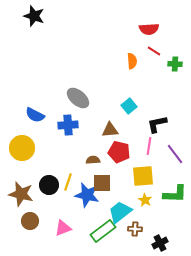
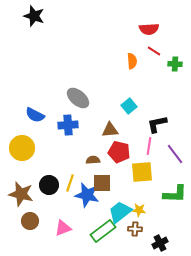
yellow square: moved 1 px left, 4 px up
yellow line: moved 2 px right, 1 px down
yellow star: moved 6 px left, 10 px down; rotated 24 degrees counterclockwise
